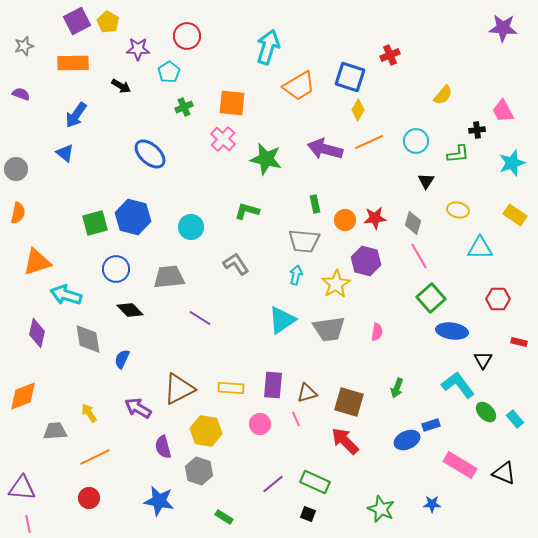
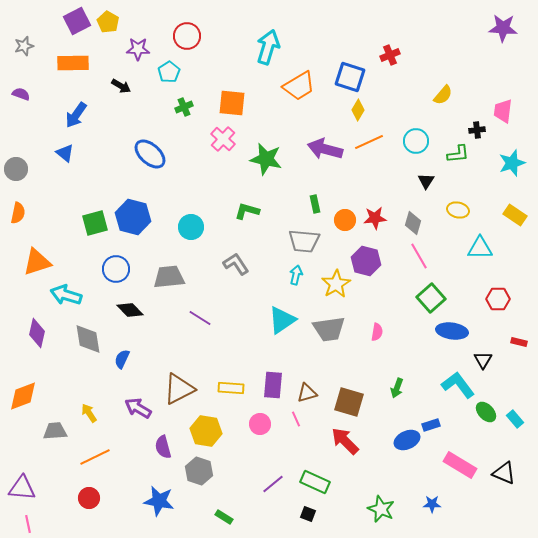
pink trapezoid at (503, 111): rotated 35 degrees clockwise
